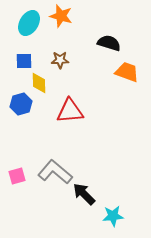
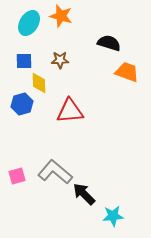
blue hexagon: moved 1 px right
